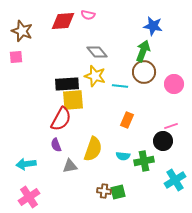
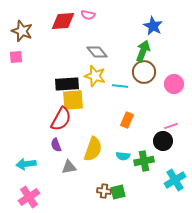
blue star: rotated 18 degrees clockwise
gray triangle: moved 1 px left, 1 px down
